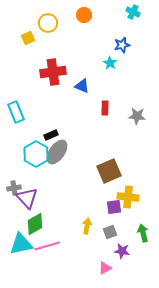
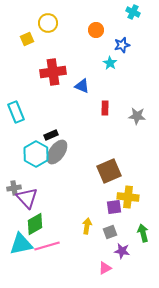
orange circle: moved 12 px right, 15 px down
yellow square: moved 1 px left, 1 px down
